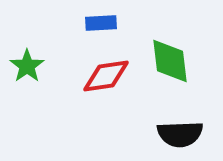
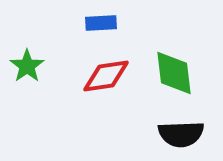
green diamond: moved 4 px right, 12 px down
black semicircle: moved 1 px right
